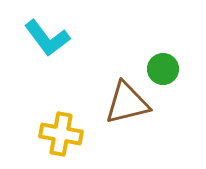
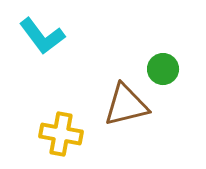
cyan L-shape: moved 5 px left, 2 px up
brown triangle: moved 1 px left, 2 px down
